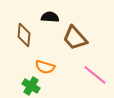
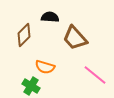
brown diamond: rotated 40 degrees clockwise
